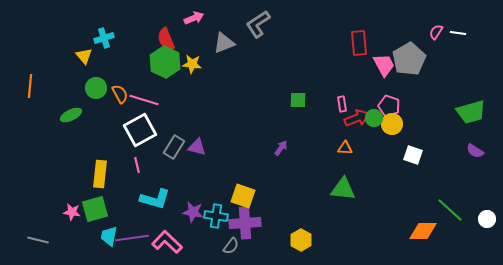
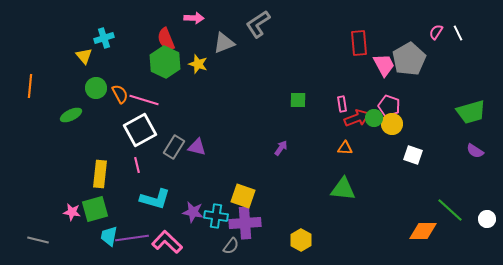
pink arrow at (194, 18): rotated 24 degrees clockwise
white line at (458, 33): rotated 56 degrees clockwise
yellow star at (192, 64): moved 6 px right; rotated 12 degrees clockwise
